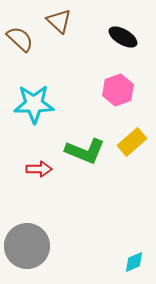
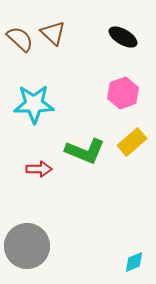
brown triangle: moved 6 px left, 12 px down
pink hexagon: moved 5 px right, 3 px down
